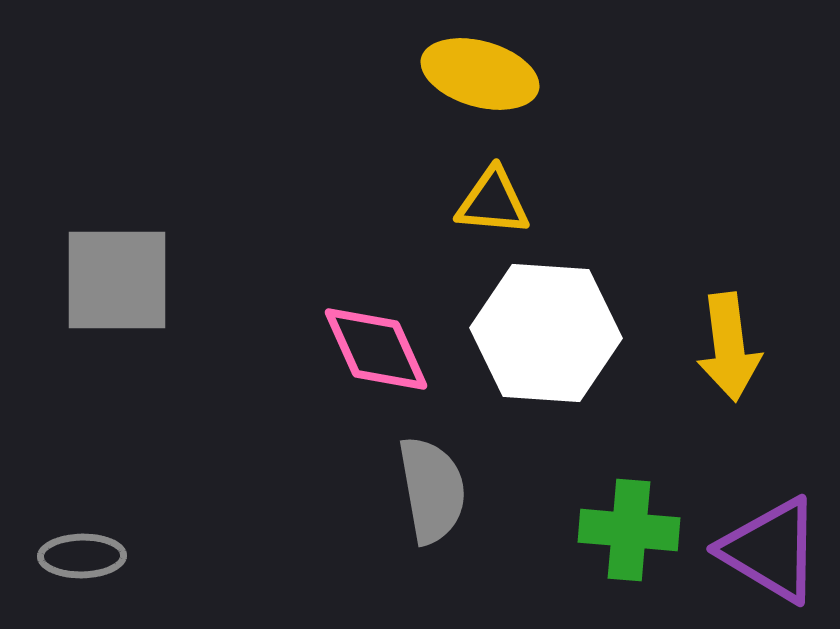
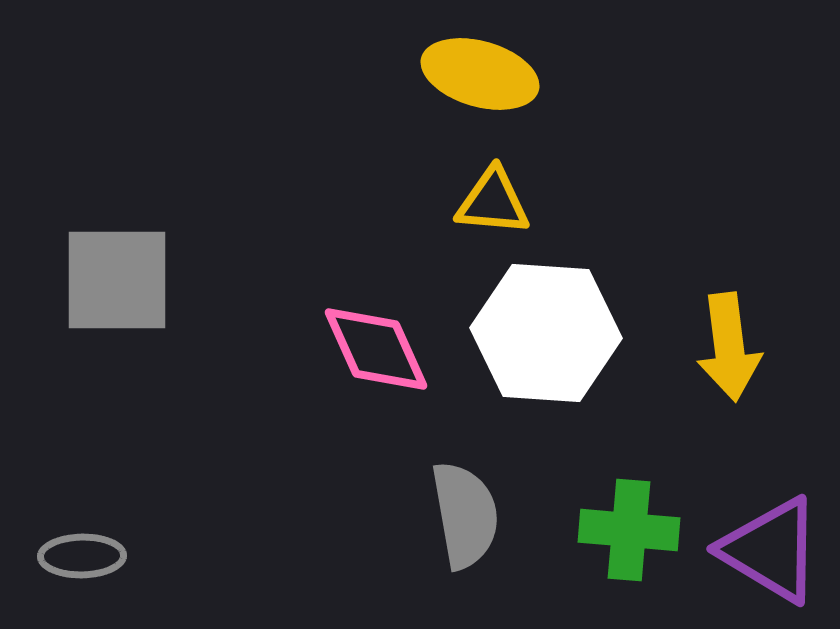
gray semicircle: moved 33 px right, 25 px down
